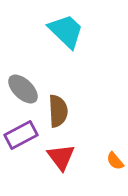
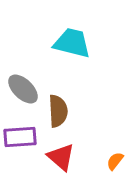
cyan trapezoid: moved 6 px right, 12 px down; rotated 30 degrees counterclockwise
purple rectangle: moved 1 px left, 2 px down; rotated 24 degrees clockwise
red triangle: rotated 12 degrees counterclockwise
orange semicircle: rotated 78 degrees clockwise
